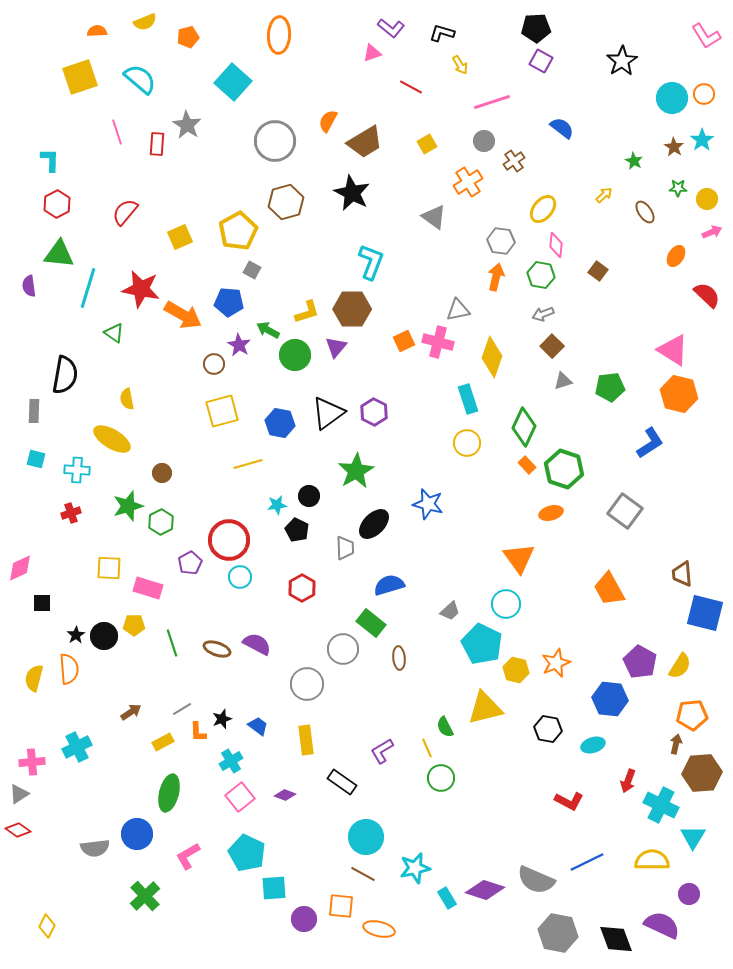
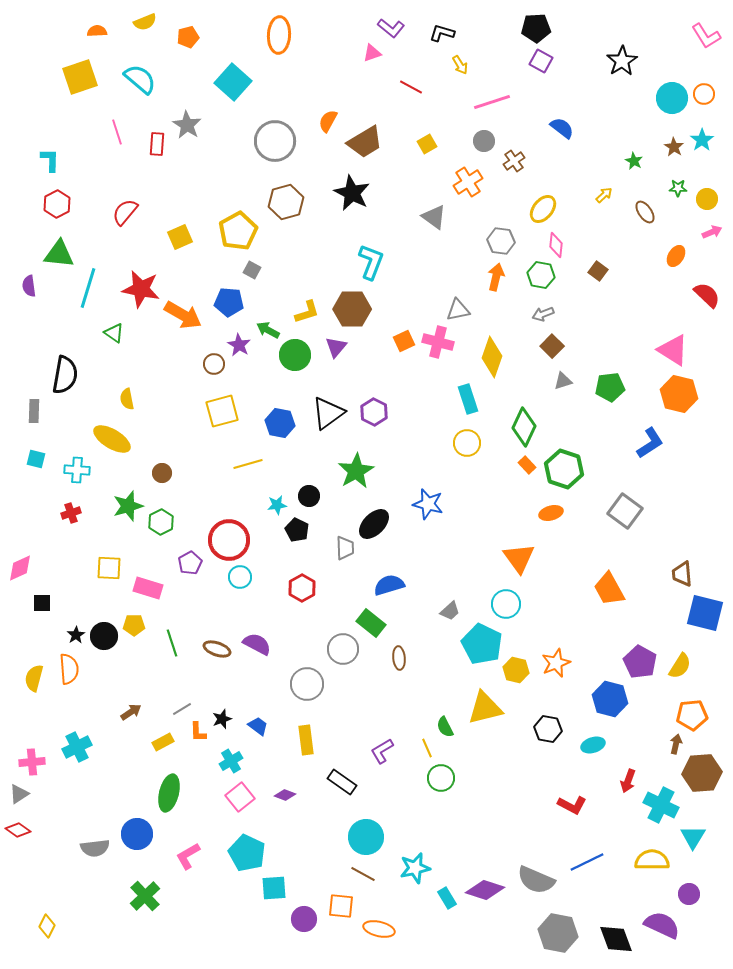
blue hexagon at (610, 699): rotated 8 degrees clockwise
red L-shape at (569, 801): moved 3 px right, 4 px down
